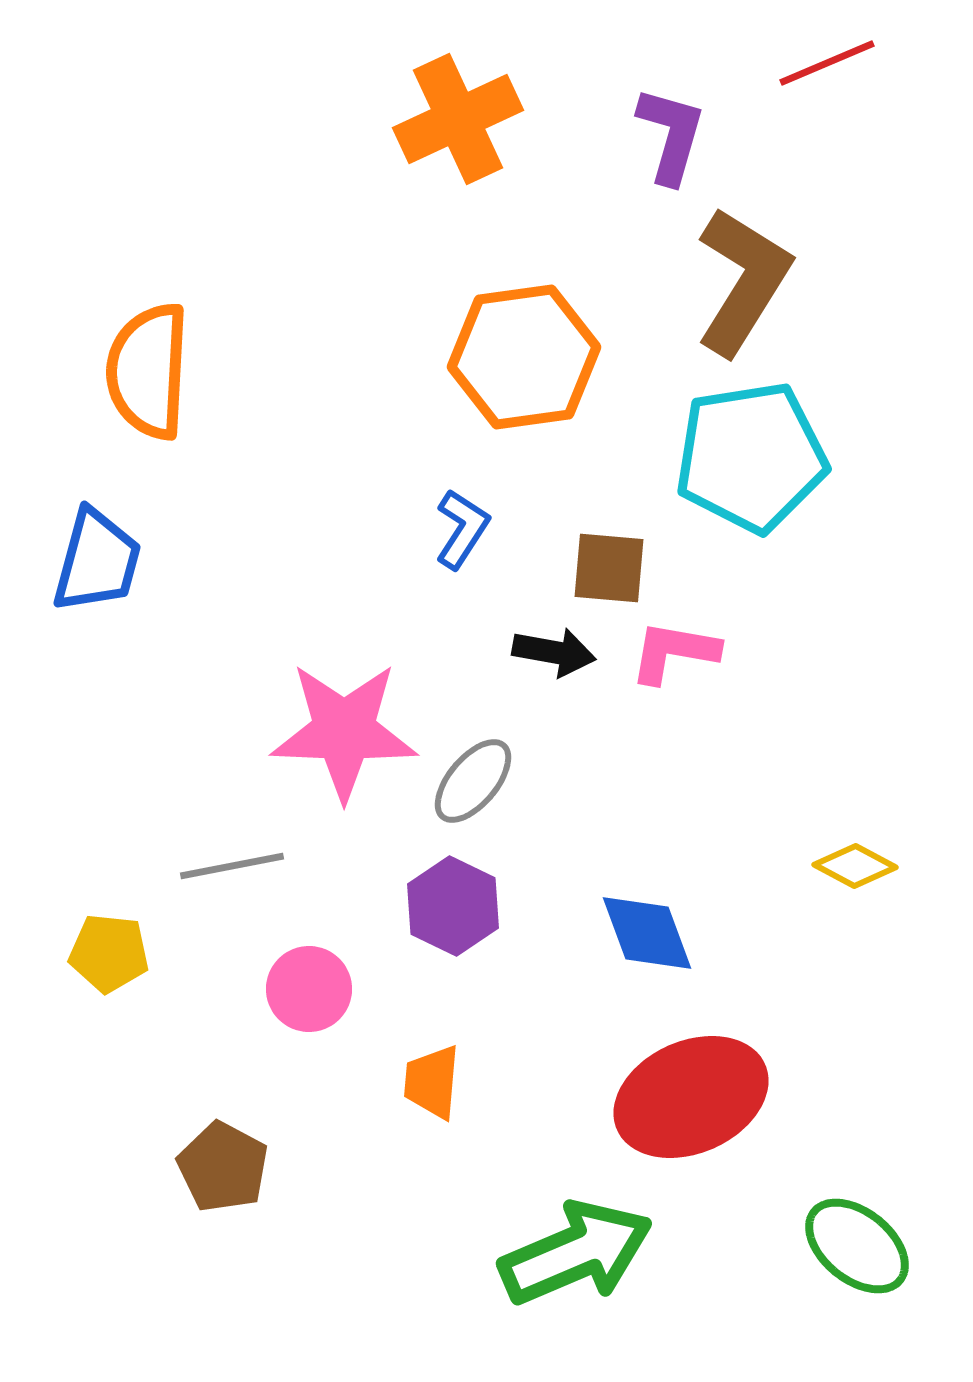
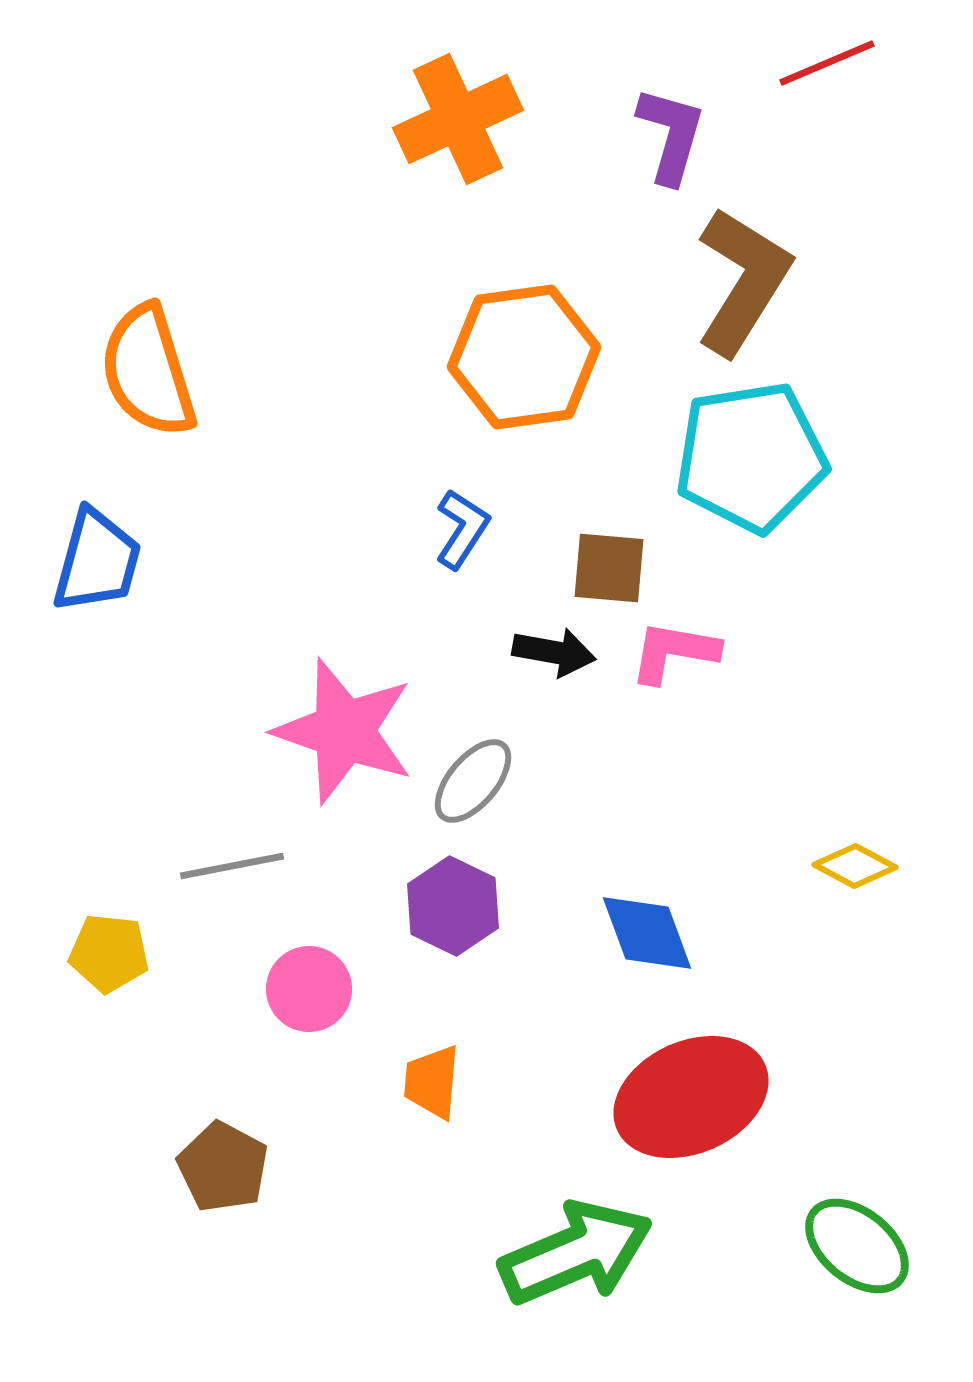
orange semicircle: rotated 20 degrees counterclockwise
pink star: rotated 17 degrees clockwise
